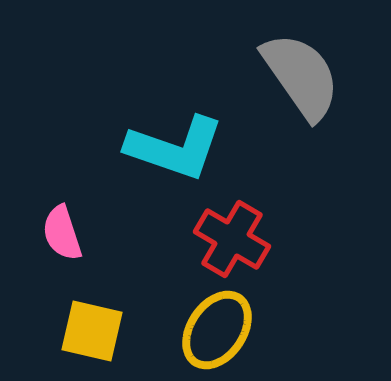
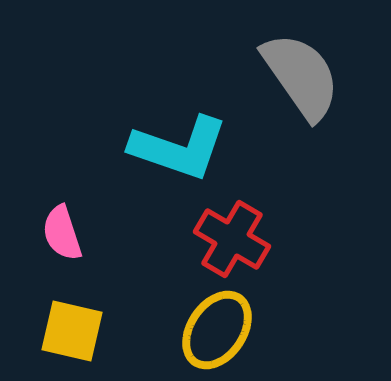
cyan L-shape: moved 4 px right
yellow square: moved 20 px left
